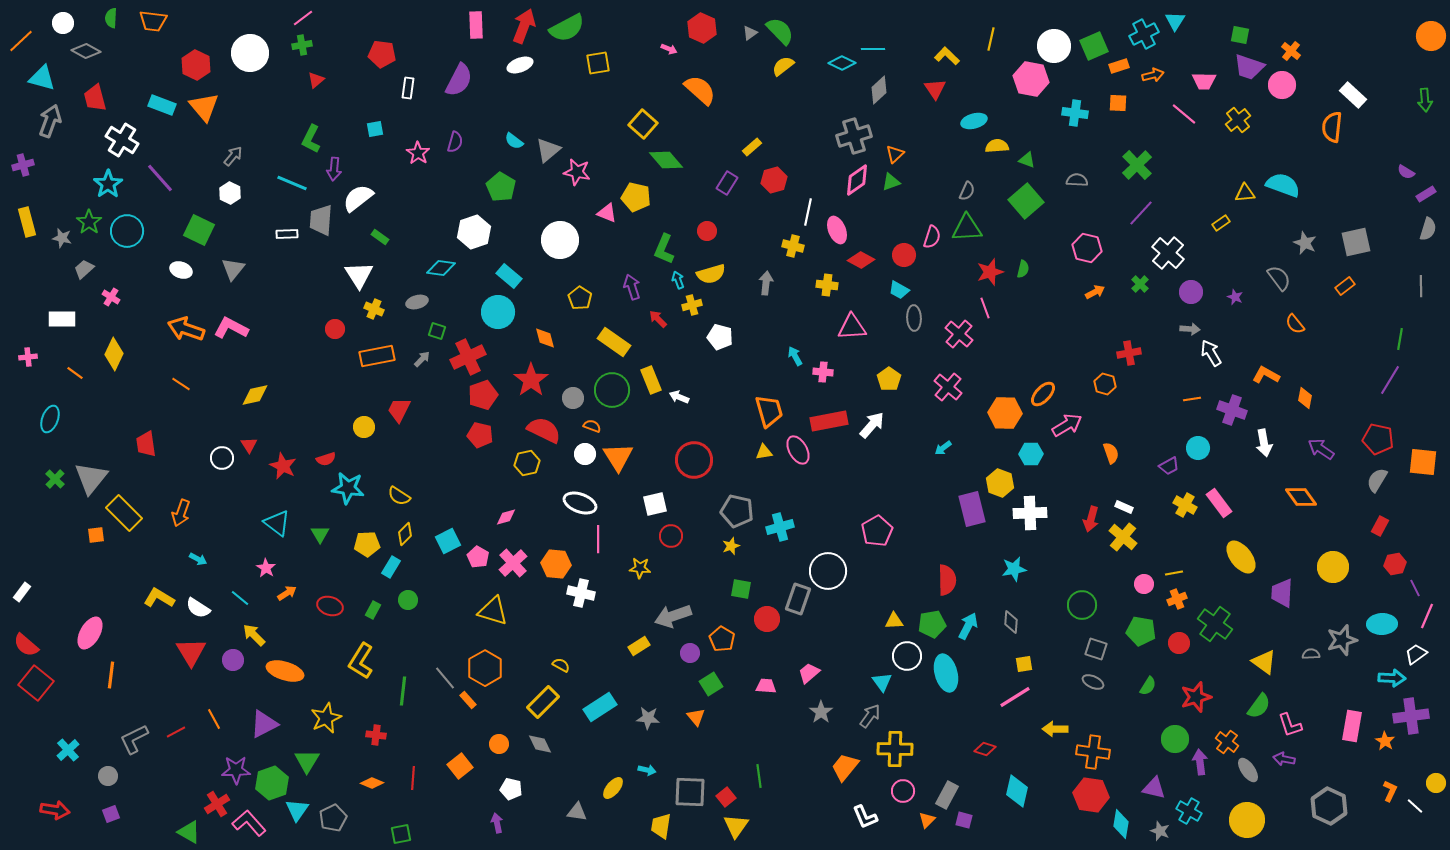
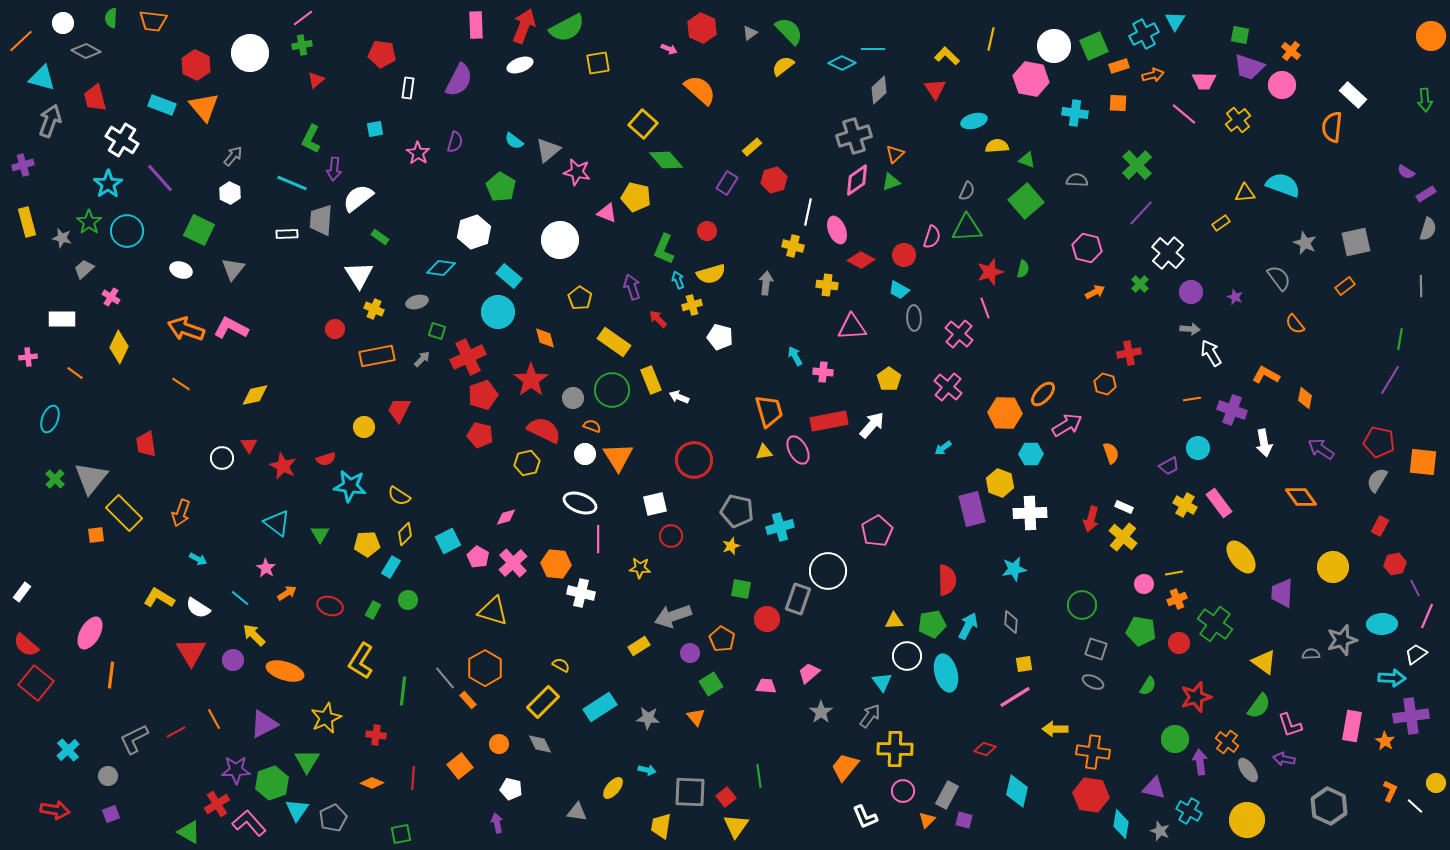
green semicircle at (780, 31): moved 9 px right
yellow diamond at (114, 354): moved 5 px right, 7 px up
red pentagon at (1378, 439): moved 1 px right, 3 px down
cyan star at (348, 488): moved 2 px right, 2 px up
